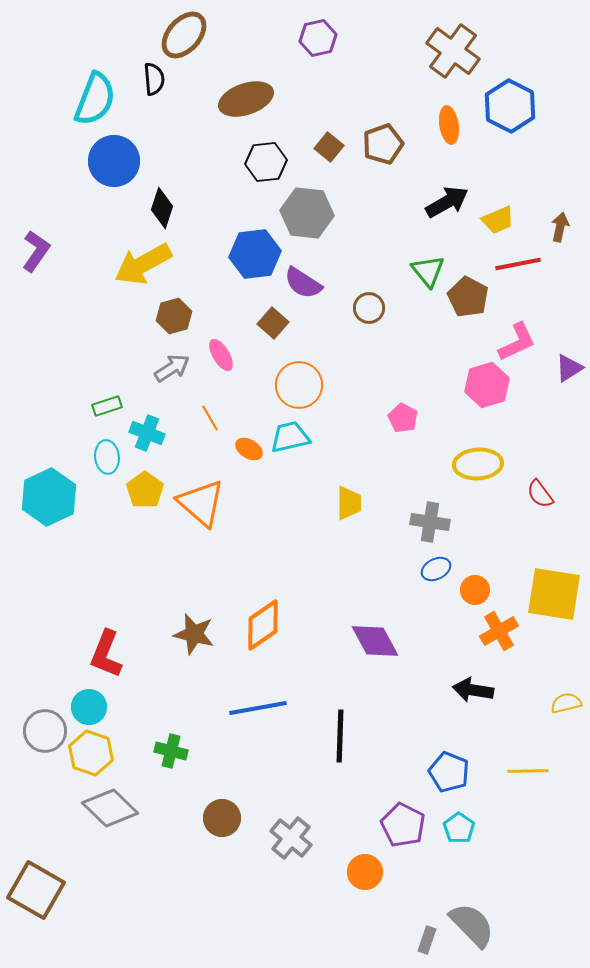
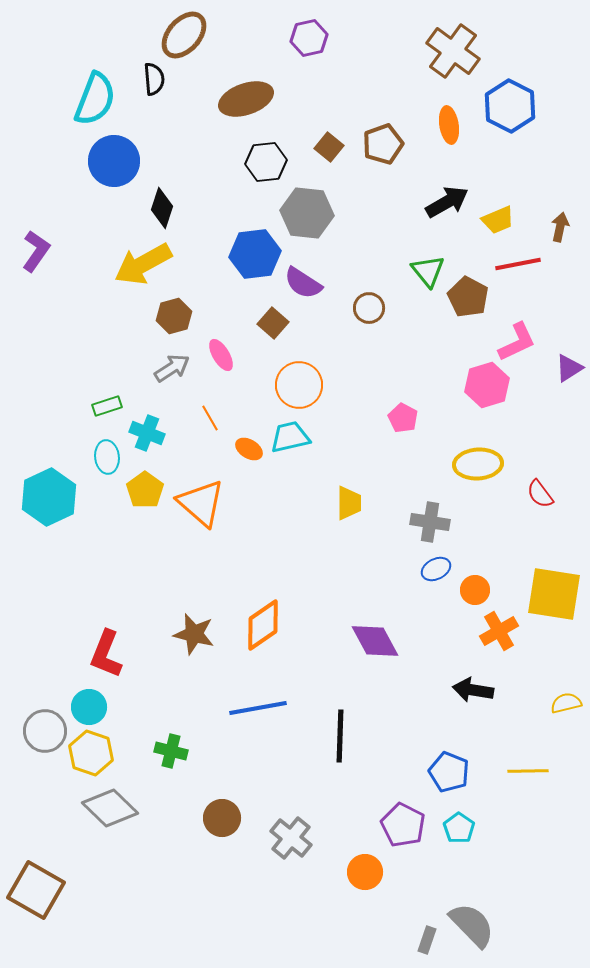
purple hexagon at (318, 38): moved 9 px left
